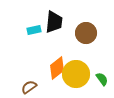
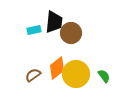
brown circle: moved 15 px left
green semicircle: moved 2 px right, 3 px up
brown semicircle: moved 4 px right, 12 px up
